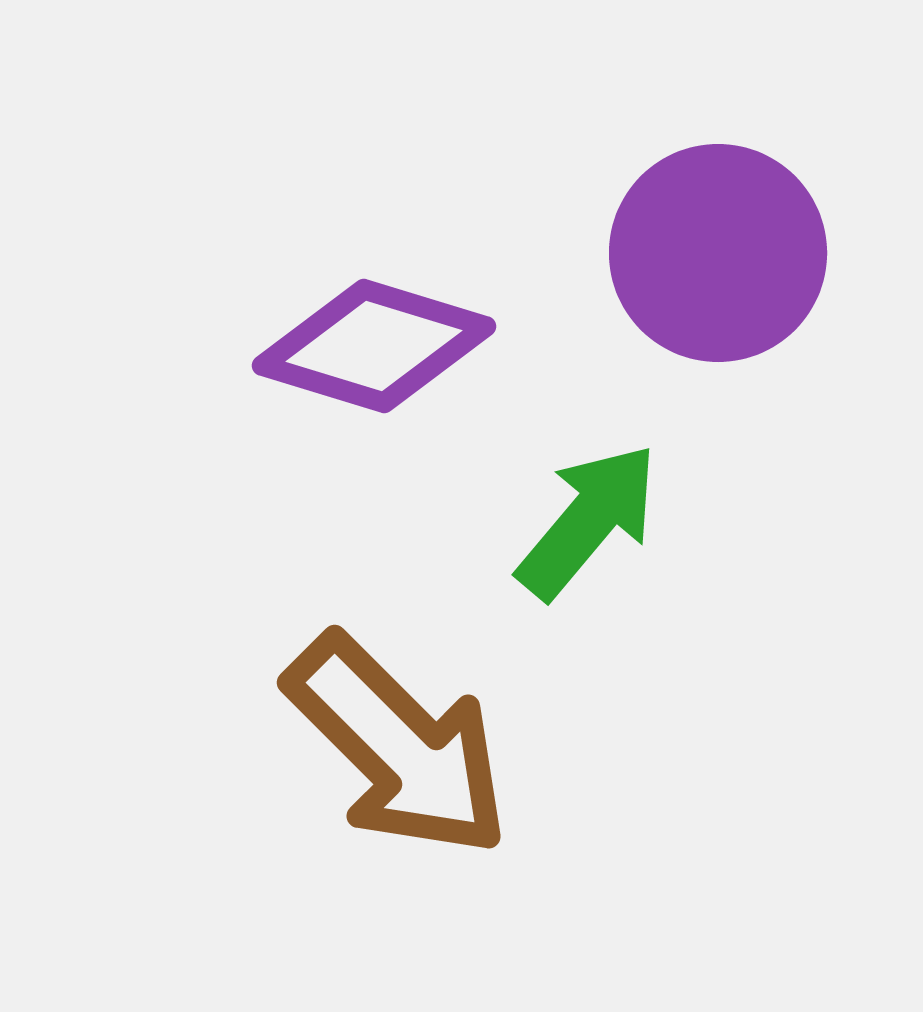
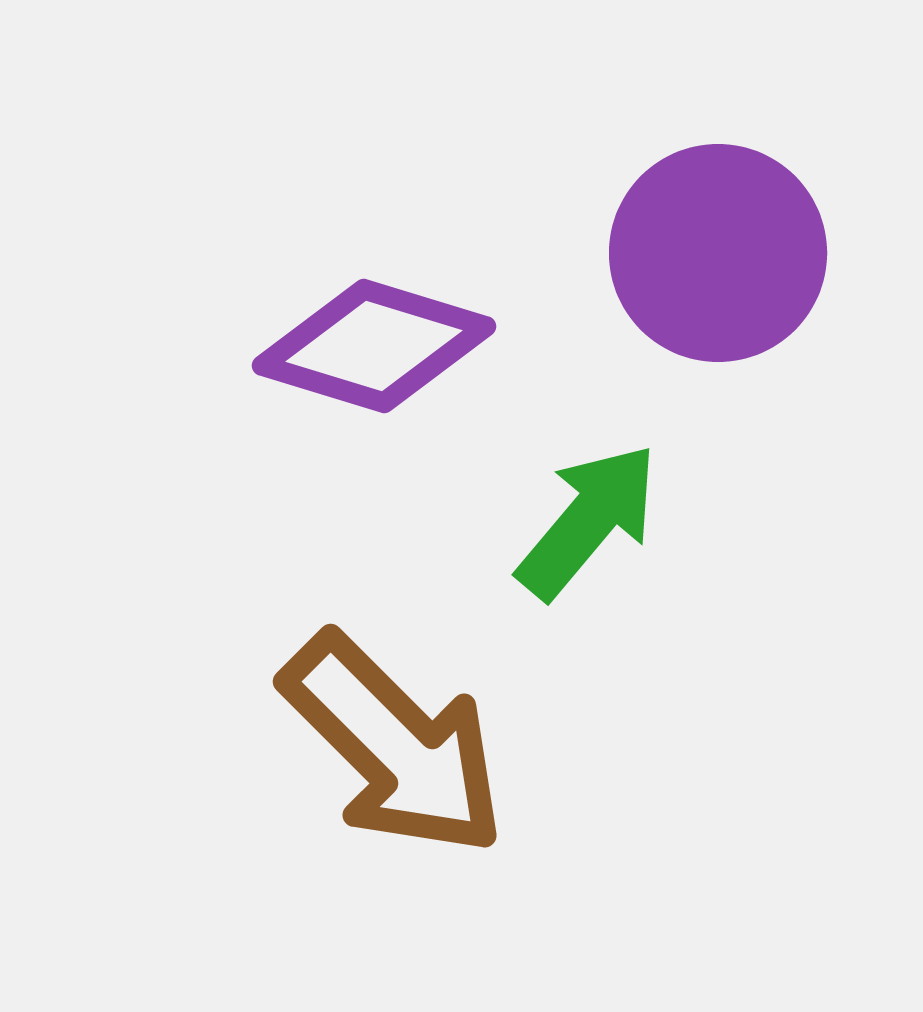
brown arrow: moved 4 px left, 1 px up
